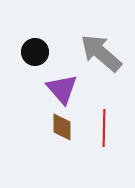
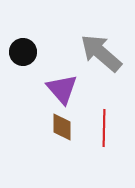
black circle: moved 12 px left
